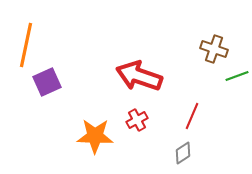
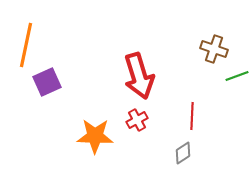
red arrow: rotated 126 degrees counterclockwise
red line: rotated 20 degrees counterclockwise
